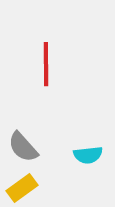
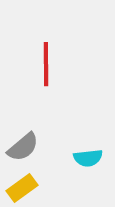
gray semicircle: rotated 88 degrees counterclockwise
cyan semicircle: moved 3 px down
